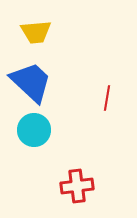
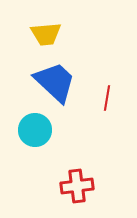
yellow trapezoid: moved 10 px right, 2 px down
blue trapezoid: moved 24 px right
cyan circle: moved 1 px right
